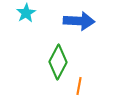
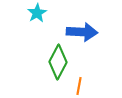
cyan star: moved 11 px right
blue arrow: moved 3 px right, 11 px down
